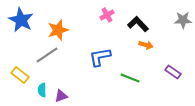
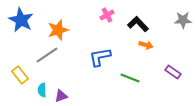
yellow rectangle: rotated 12 degrees clockwise
